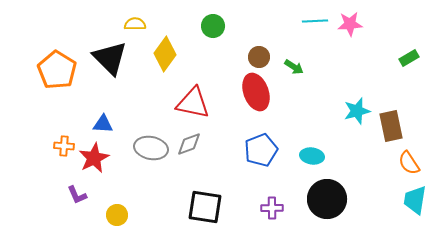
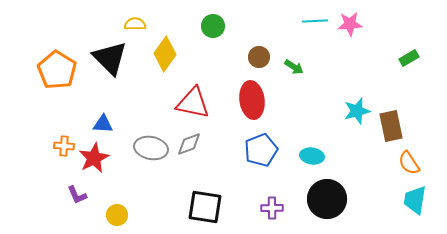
red ellipse: moved 4 px left, 8 px down; rotated 12 degrees clockwise
